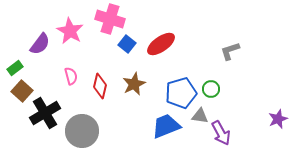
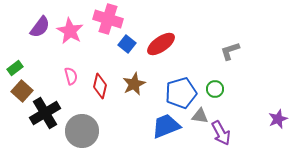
pink cross: moved 2 px left
purple semicircle: moved 17 px up
green circle: moved 4 px right
